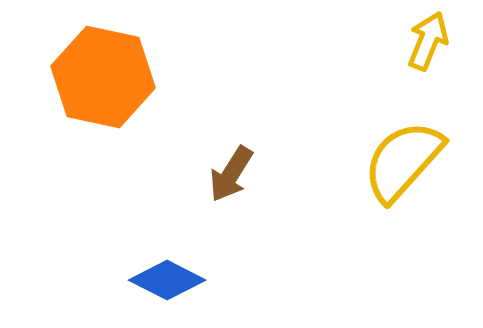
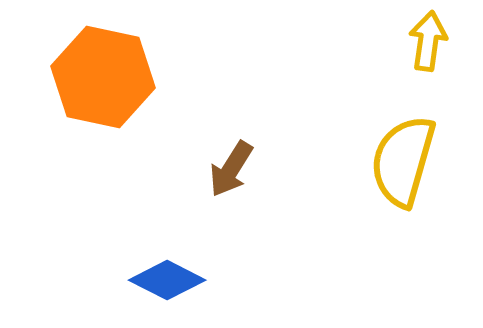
yellow arrow: rotated 14 degrees counterclockwise
yellow semicircle: rotated 26 degrees counterclockwise
brown arrow: moved 5 px up
